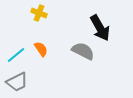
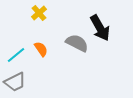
yellow cross: rotated 28 degrees clockwise
gray semicircle: moved 6 px left, 8 px up
gray trapezoid: moved 2 px left
